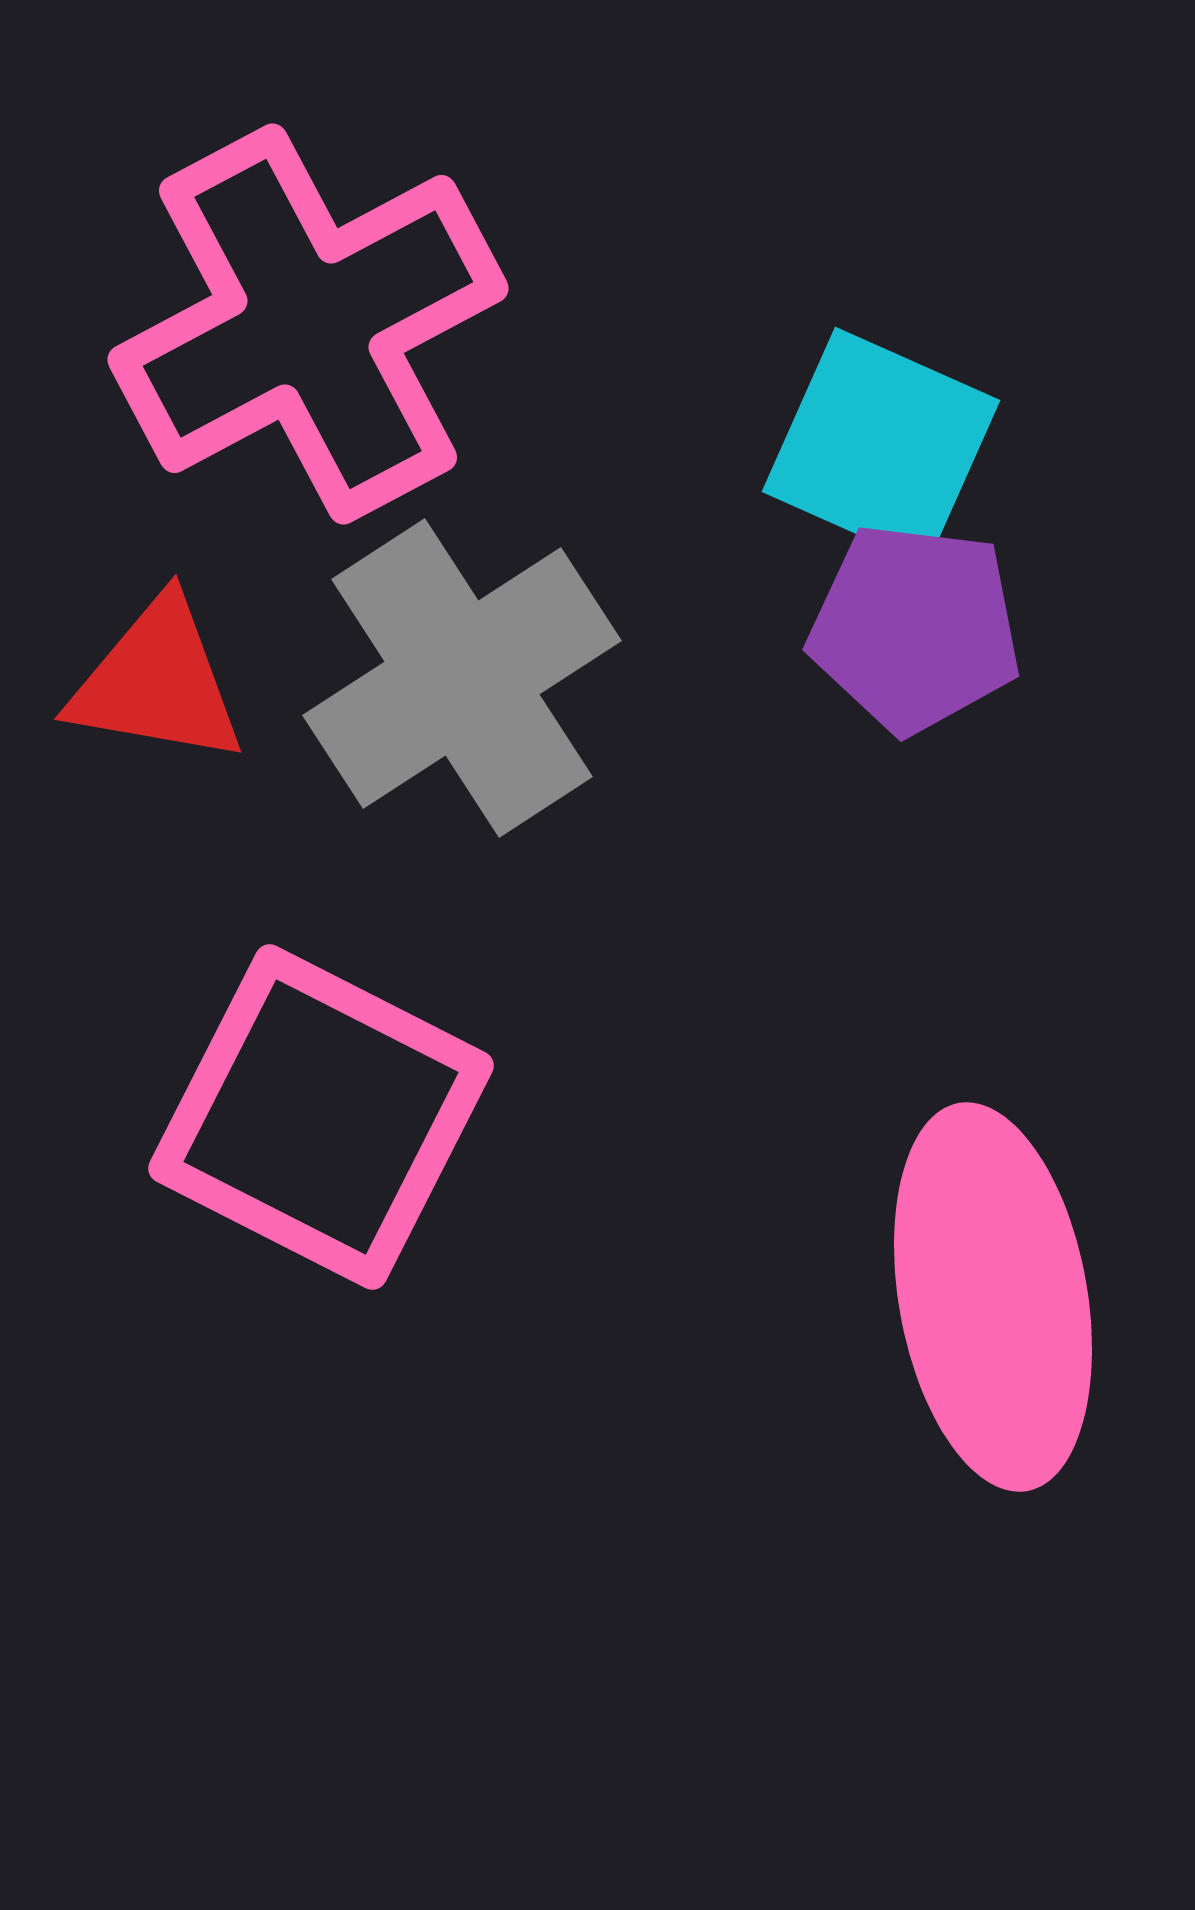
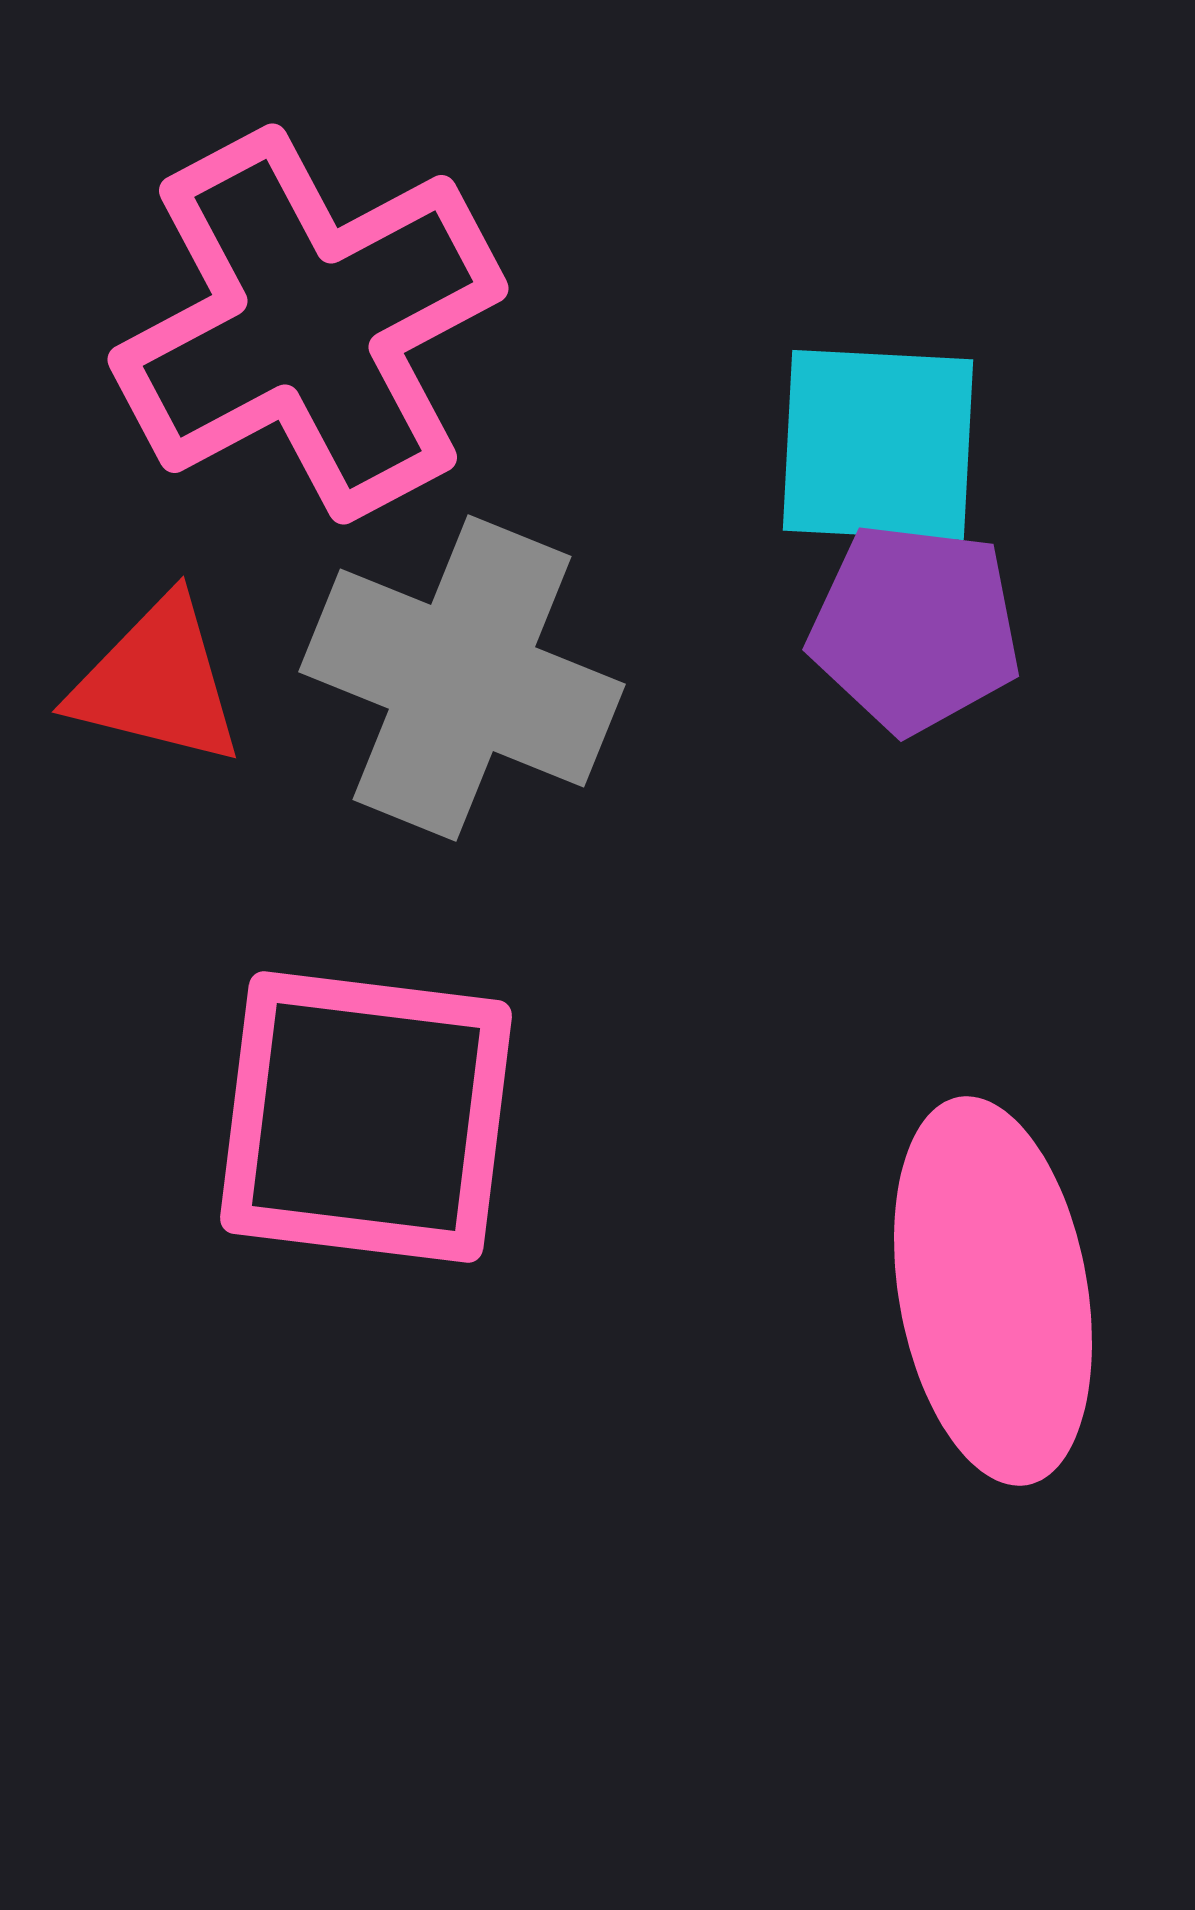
cyan square: moved 3 px left, 1 px up; rotated 21 degrees counterclockwise
gray cross: rotated 35 degrees counterclockwise
red triangle: rotated 4 degrees clockwise
pink square: moved 45 px right; rotated 20 degrees counterclockwise
pink ellipse: moved 6 px up
